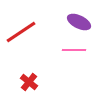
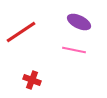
pink line: rotated 10 degrees clockwise
red cross: moved 3 px right, 2 px up; rotated 18 degrees counterclockwise
